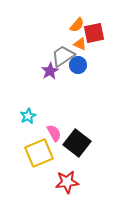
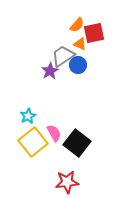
yellow square: moved 6 px left, 11 px up; rotated 16 degrees counterclockwise
